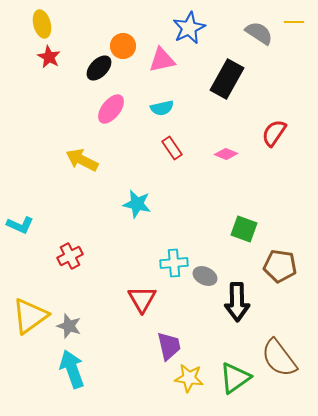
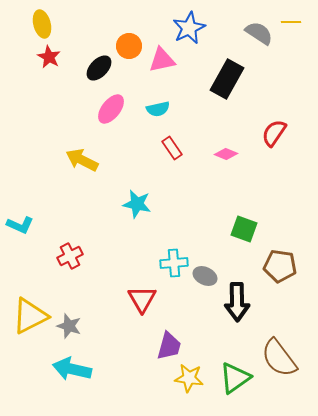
yellow line: moved 3 px left
orange circle: moved 6 px right
cyan semicircle: moved 4 px left, 1 px down
yellow triangle: rotated 9 degrees clockwise
purple trapezoid: rotated 28 degrees clockwise
cyan arrow: rotated 57 degrees counterclockwise
